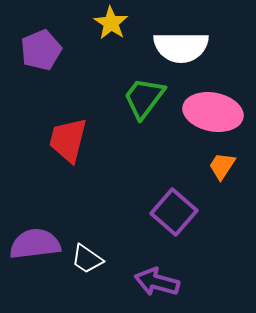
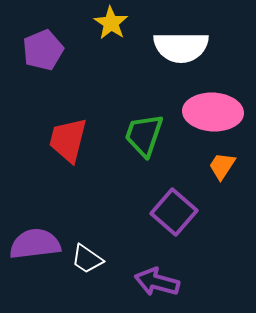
purple pentagon: moved 2 px right
green trapezoid: moved 37 px down; rotated 18 degrees counterclockwise
pink ellipse: rotated 8 degrees counterclockwise
